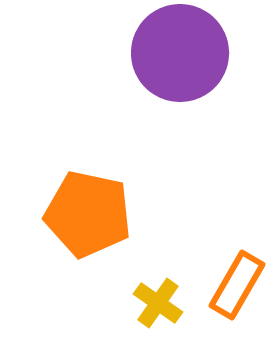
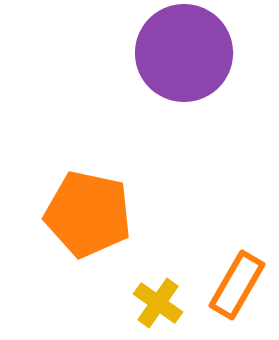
purple circle: moved 4 px right
